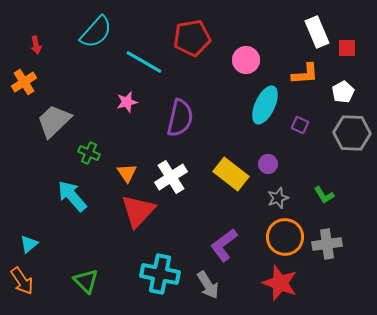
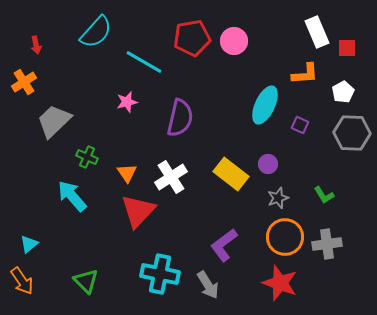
pink circle: moved 12 px left, 19 px up
green cross: moved 2 px left, 4 px down
